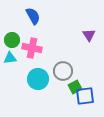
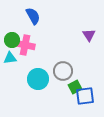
pink cross: moved 7 px left, 3 px up
